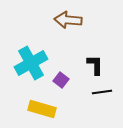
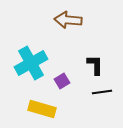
purple square: moved 1 px right, 1 px down; rotated 21 degrees clockwise
